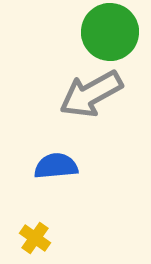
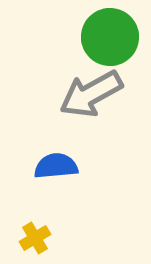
green circle: moved 5 px down
yellow cross: rotated 24 degrees clockwise
